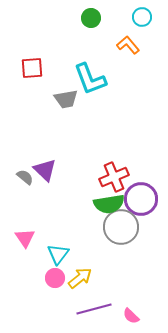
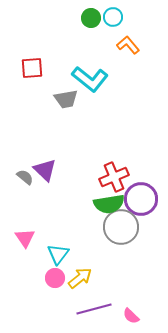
cyan circle: moved 29 px left
cyan L-shape: rotated 30 degrees counterclockwise
